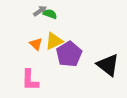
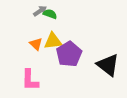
yellow triangle: moved 1 px left; rotated 18 degrees clockwise
